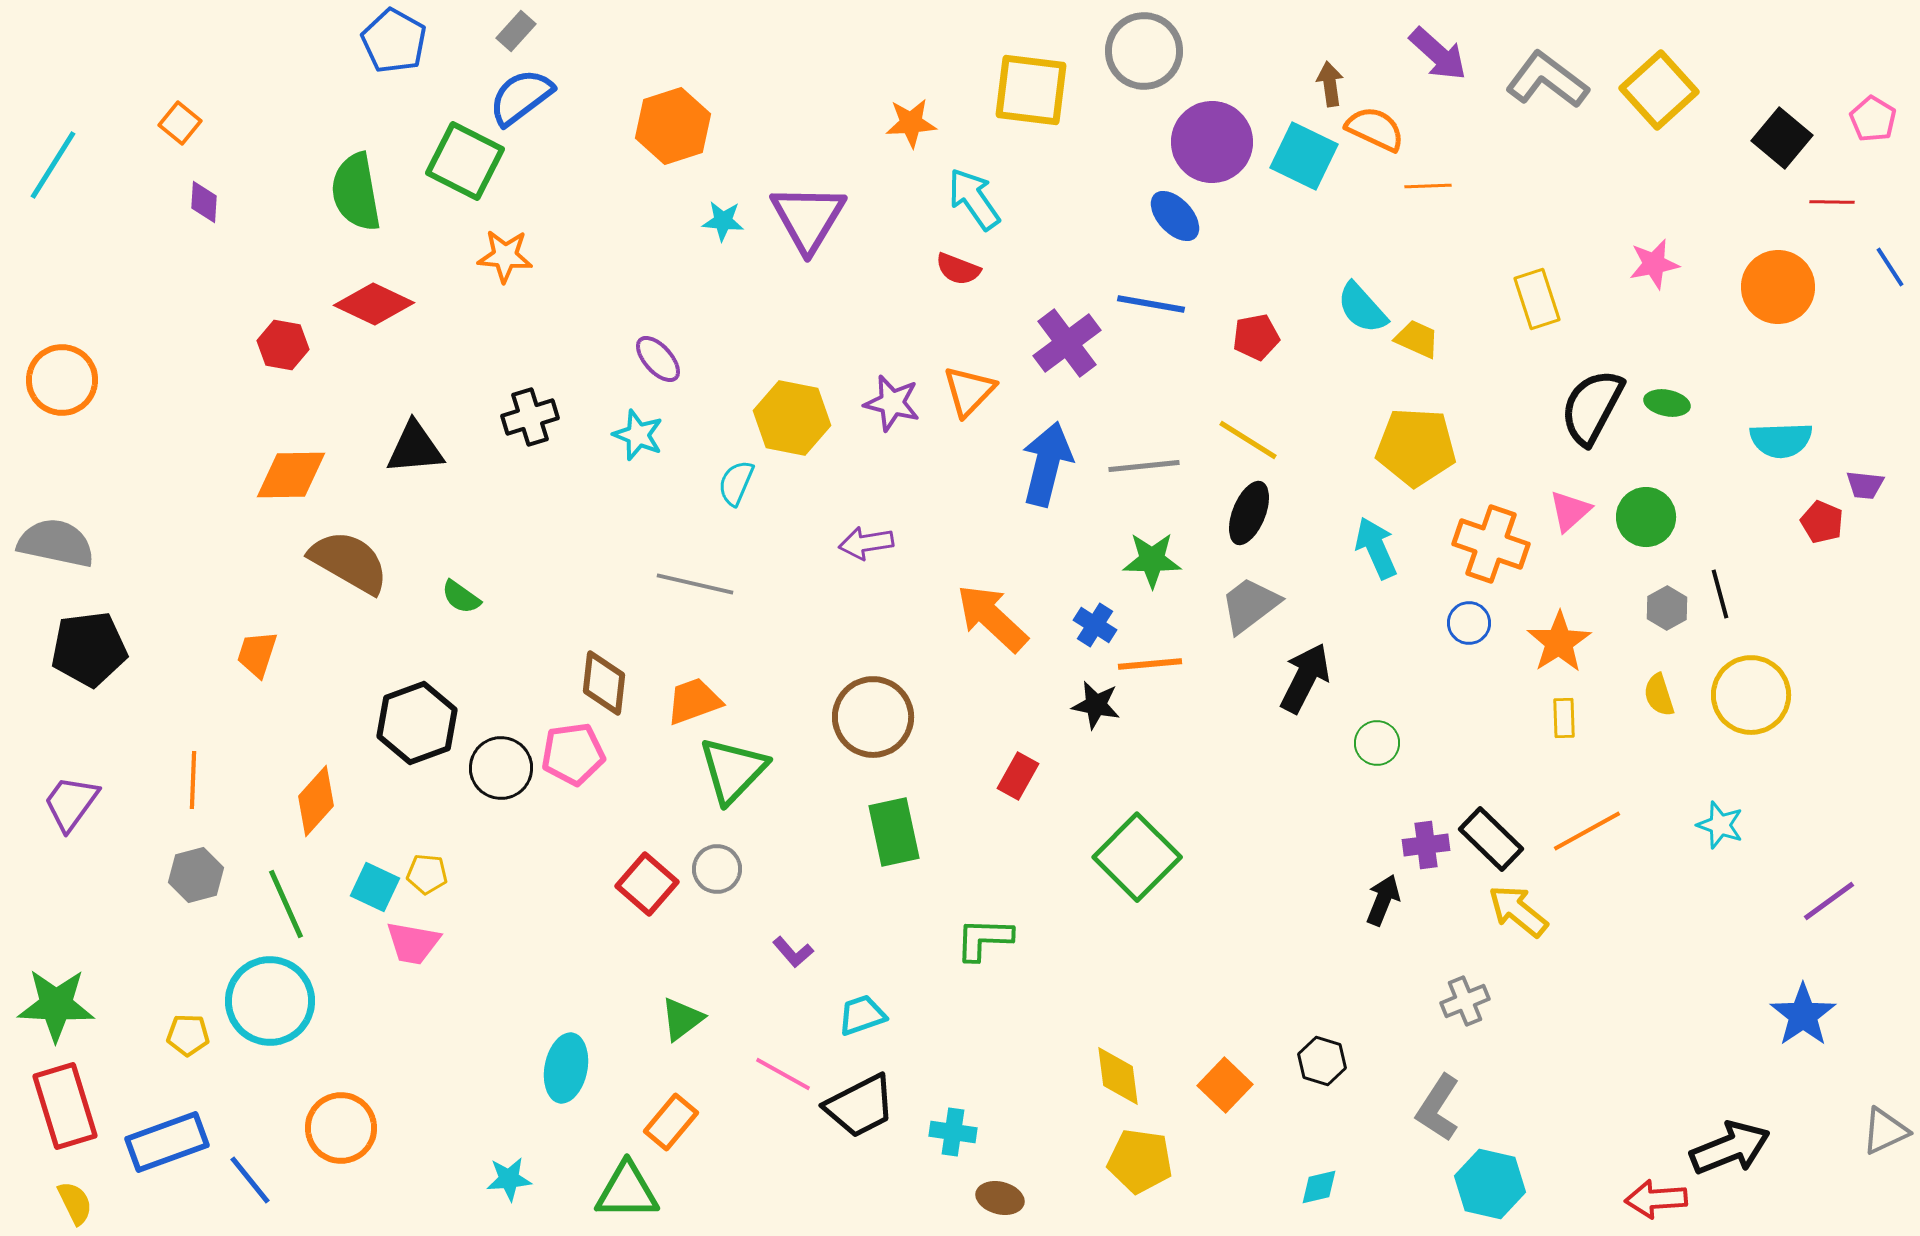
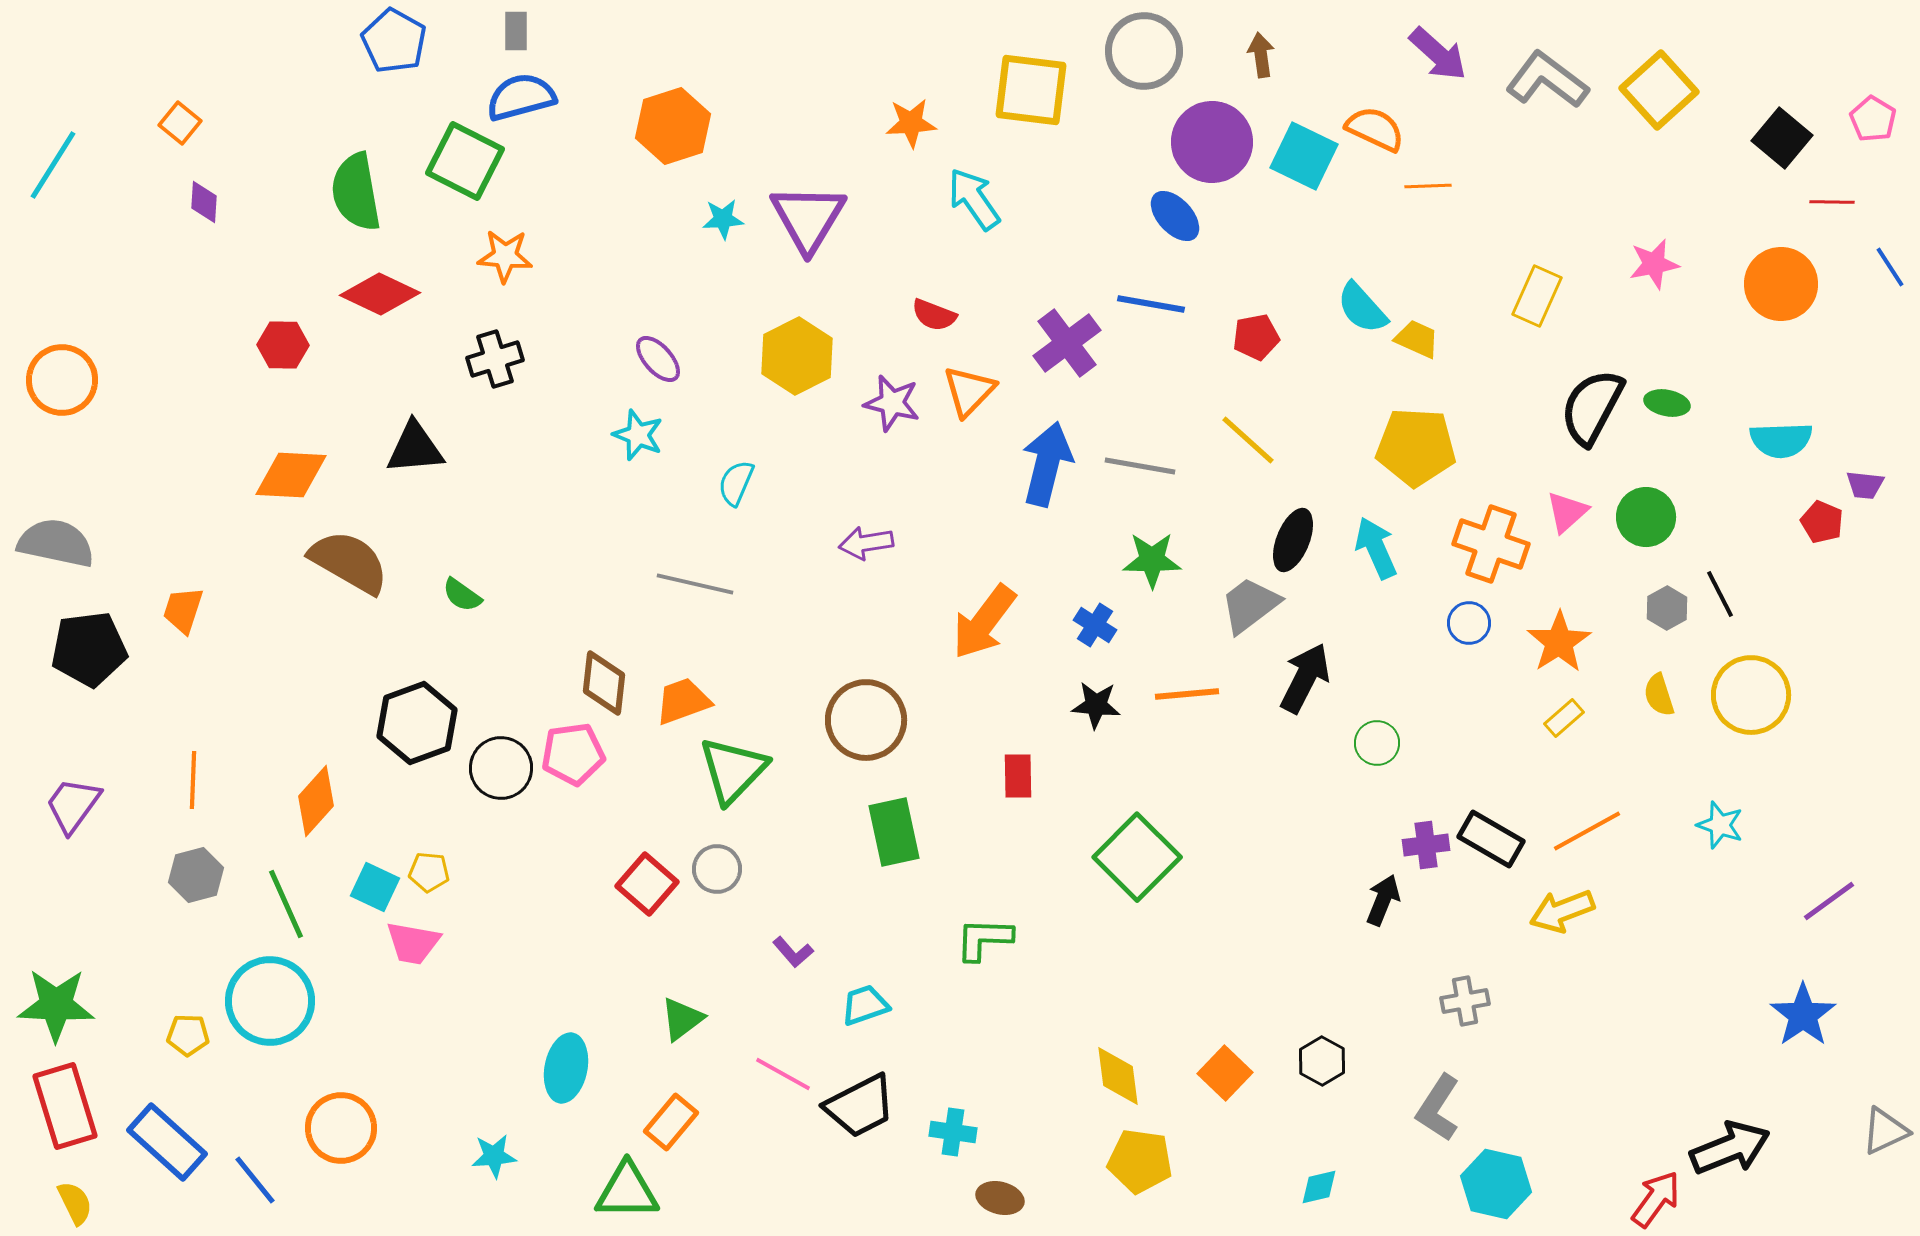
gray rectangle at (516, 31): rotated 42 degrees counterclockwise
brown arrow at (1330, 84): moved 69 px left, 29 px up
blue semicircle at (521, 97): rotated 22 degrees clockwise
cyan star at (723, 221): moved 2 px up; rotated 9 degrees counterclockwise
red semicircle at (958, 269): moved 24 px left, 46 px down
orange circle at (1778, 287): moved 3 px right, 3 px up
yellow rectangle at (1537, 299): moved 3 px up; rotated 42 degrees clockwise
red diamond at (374, 304): moved 6 px right, 10 px up
red hexagon at (283, 345): rotated 9 degrees counterclockwise
black cross at (530, 417): moved 35 px left, 58 px up
yellow hexagon at (792, 418): moved 5 px right, 62 px up; rotated 22 degrees clockwise
yellow line at (1248, 440): rotated 10 degrees clockwise
gray line at (1144, 466): moved 4 px left; rotated 16 degrees clockwise
orange diamond at (291, 475): rotated 4 degrees clockwise
pink triangle at (1570, 511): moved 3 px left, 1 px down
black ellipse at (1249, 513): moved 44 px right, 27 px down
black line at (1720, 594): rotated 12 degrees counterclockwise
green semicircle at (461, 597): moved 1 px right, 2 px up
orange arrow at (992, 618): moved 8 px left, 4 px down; rotated 96 degrees counterclockwise
orange trapezoid at (257, 654): moved 74 px left, 44 px up
orange line at (1150, 664): moved 37 px right, 30 px down
orange trapezoid at (694, 701): moved 11 px left
black star at (1096, 705): rotated 6 degrees counterclockwise
brown circle at (873, 717): moved 7 px left, 3 px down
yellow rectangle at (1564, 718): rotated 51 degrees clockwise
red rectangle at (1018, 776): rotated 30 degrees counterclockwise
purple trapezoid at (71, 803): moved 2 px right, 2 px down
black rectangle at (1491, 839): rotated 14 degrees counterclockwise
yellow pentagon at (427, 874): moved 2 px right, 2 px up
yellow arrow at (1518, 911): moved 44 px right; rotated 60 degrees counterclockwise
gray cross at (1465, 1001): rotated 12 degrees clockwise
cyan trapezoid at (862, 1015): moved 3 px right, 10 px up
black hexagon at (1322, 1061): rotated 12 degrees clockwise
orange square at (1225, 1085): moved 12 px up
blue rectangle at (167, 1142): rotated 62 degrees clockwise
cyan star at (509, 1179): moved 15 px left, 23 px up
blue line at (250, 1180): moved 5 px right
cyan hexagon at (1490, 1184): moved 6 px right
red arrow at (1656, 1199): rotated 130 degrees clockwise
